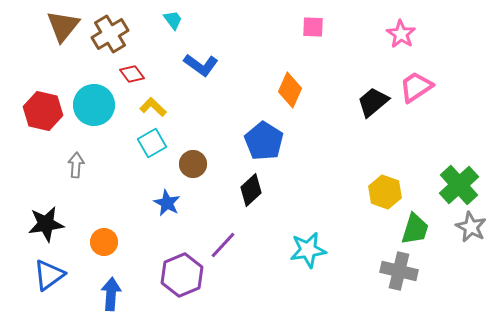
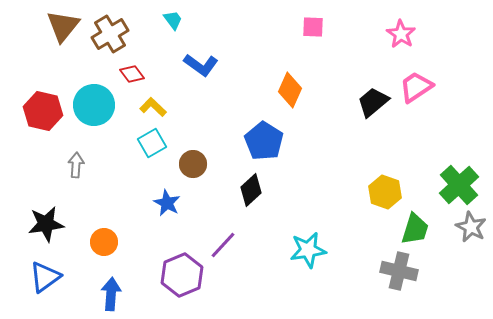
blue triangle: moved 4 px left, 2 px down
